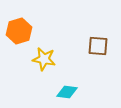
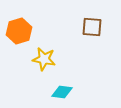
brown square: moved 6 px left, 19 px up
cyan diamond: moved 5 px left
